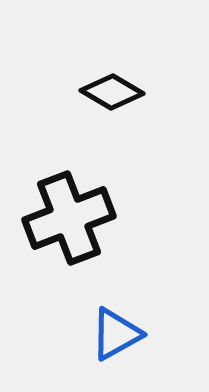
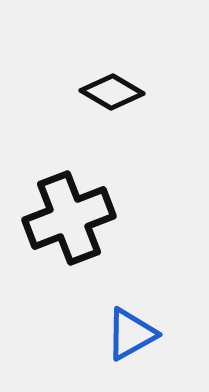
blue triangle: moved 15 px right
